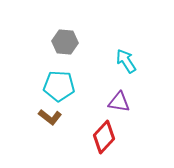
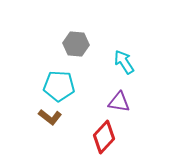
gray hexagon: moved 11 px right, 2 px down
cyan arrow: moved 2 px left, 1 px down
